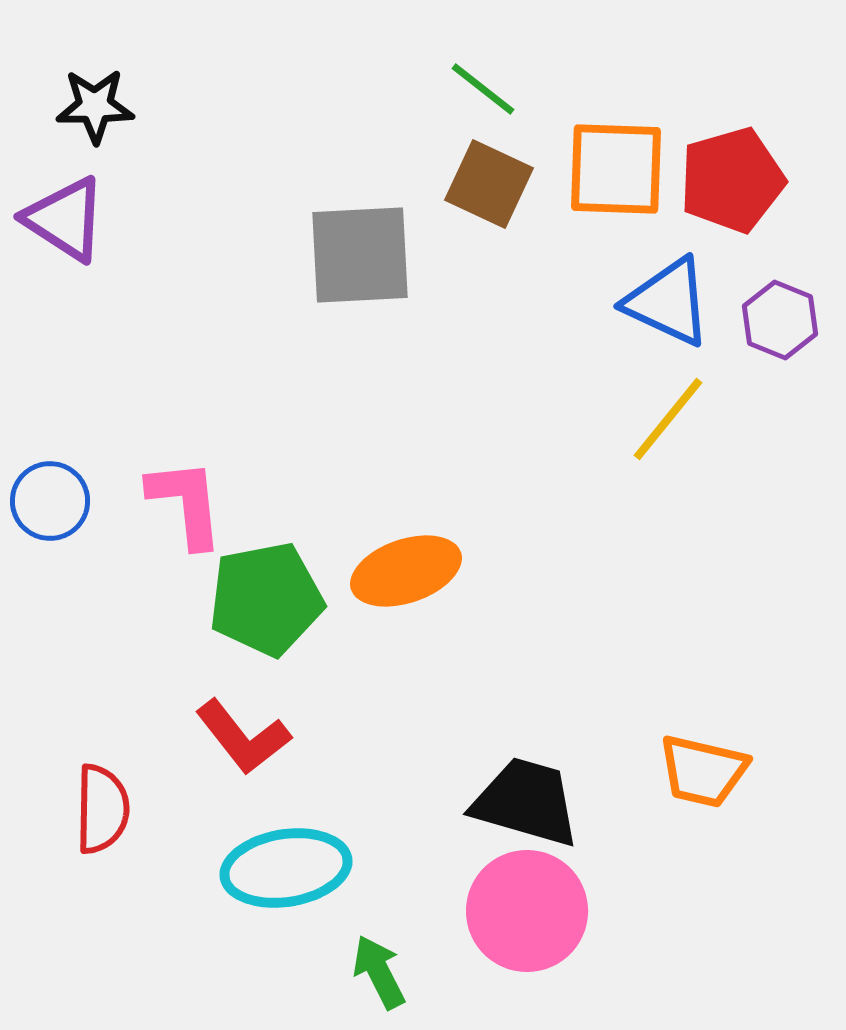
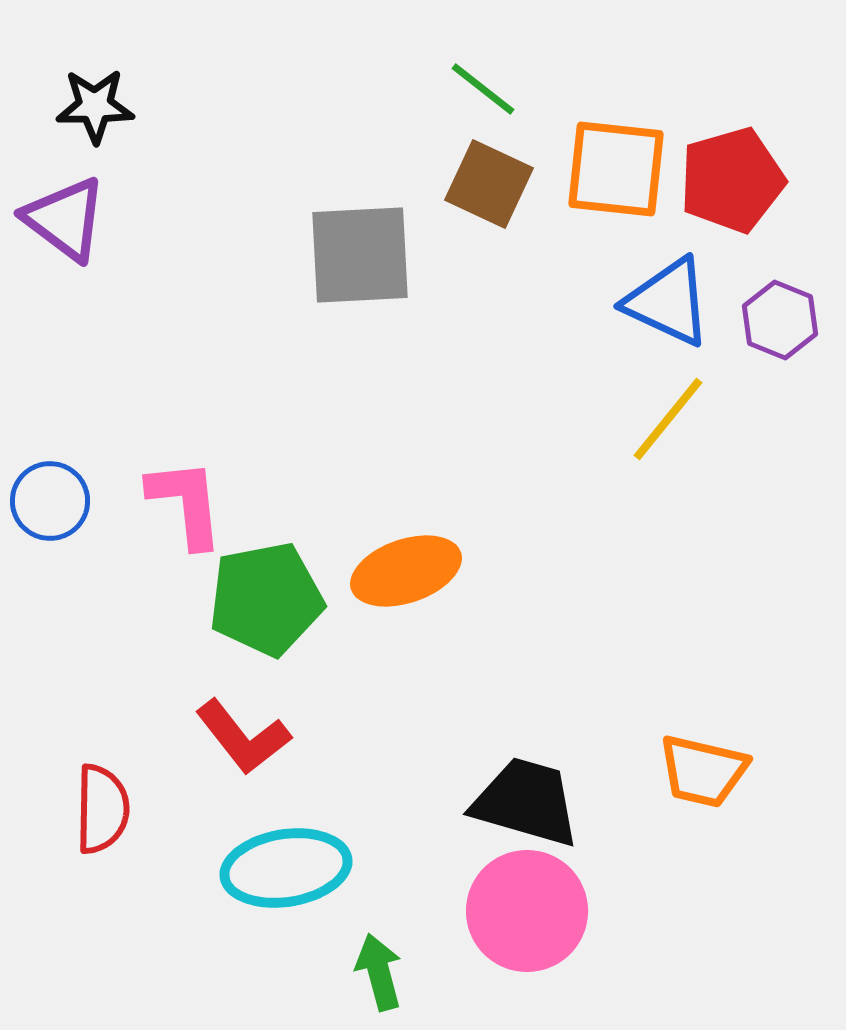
orange square: rotated 4 degrees clockwise
purple triangle: rotated 4 degrees clockwise
green arrow: rotated 12 degrees clockwise
